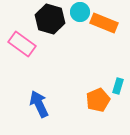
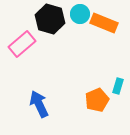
cyan circle: moved 2 px down
pink rectangle: rotated 76 degrees counterclockwise
orange pentagon: moved 1 px left
